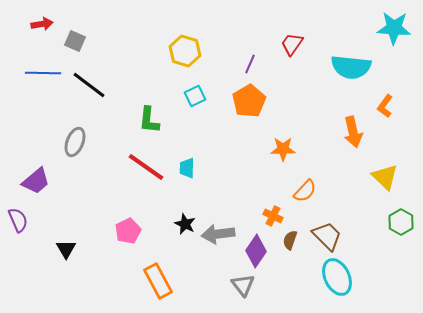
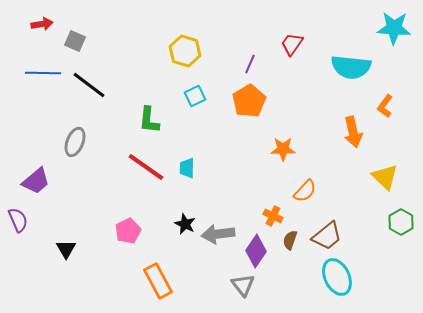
brown trapezoid: rotated 96 degrees clockwise
